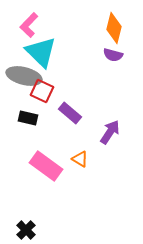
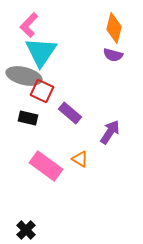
cyan triangle: rotated 20 degrees clockwise
